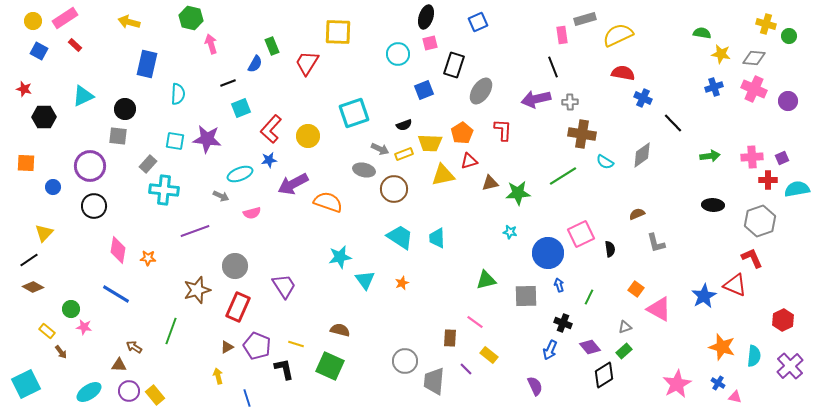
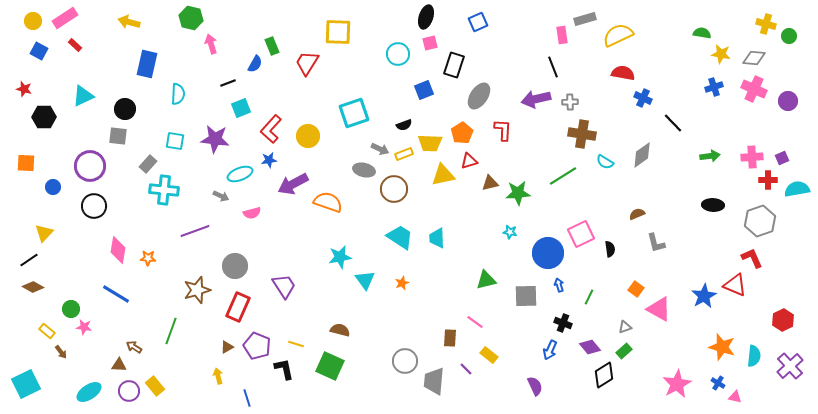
gray ellipse at (481, 91): moved 2 px left, 5 px down
purple star at (207, 139): moved 8 px right
yellow rectangle at (155, 395): moved 9 px up
